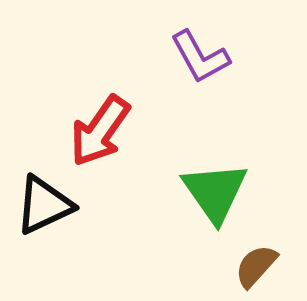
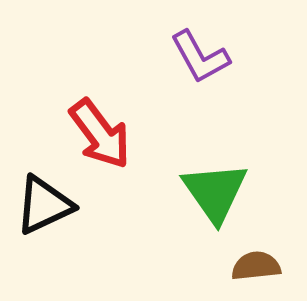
red arrow: moved 3 px down; rotated 72 degrees counterclockwise
brown semicircle: rotated 42 degrees clockwise
